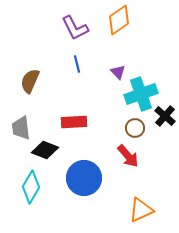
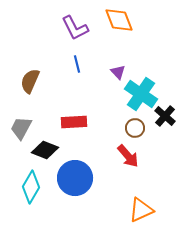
orange diamond: rotated 76 degrees counterclockwise
cyan cross: rotated 36 degrees counterclockwise
gray trapezoid: rotated 35 degrees clockwise
blue circle: moved 9 px left
